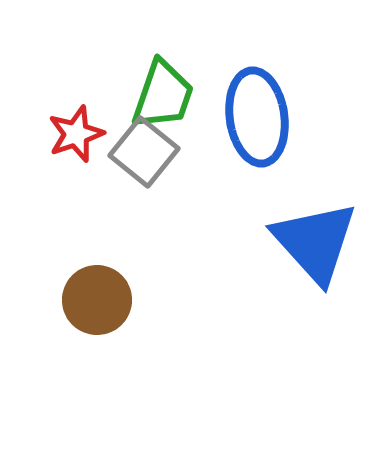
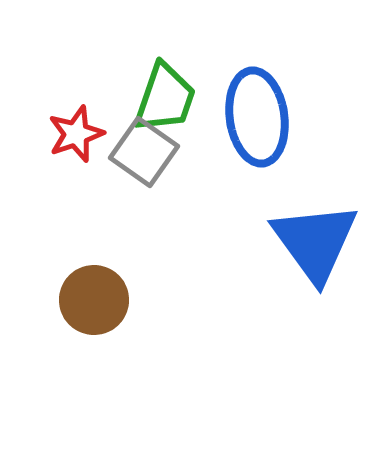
green trapezoid: moved 2 px right, 3 px down
gray square: rotated 4 degrees counterclockwise
blue triangle: rotated 6 degrees clockwise
brown circle: moved 3 px left
